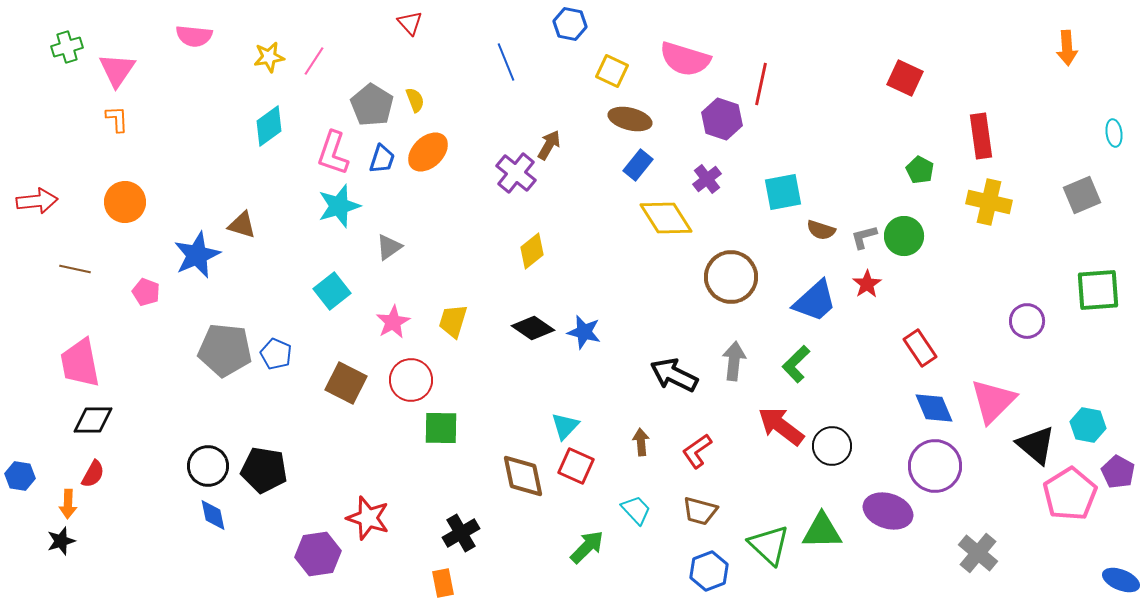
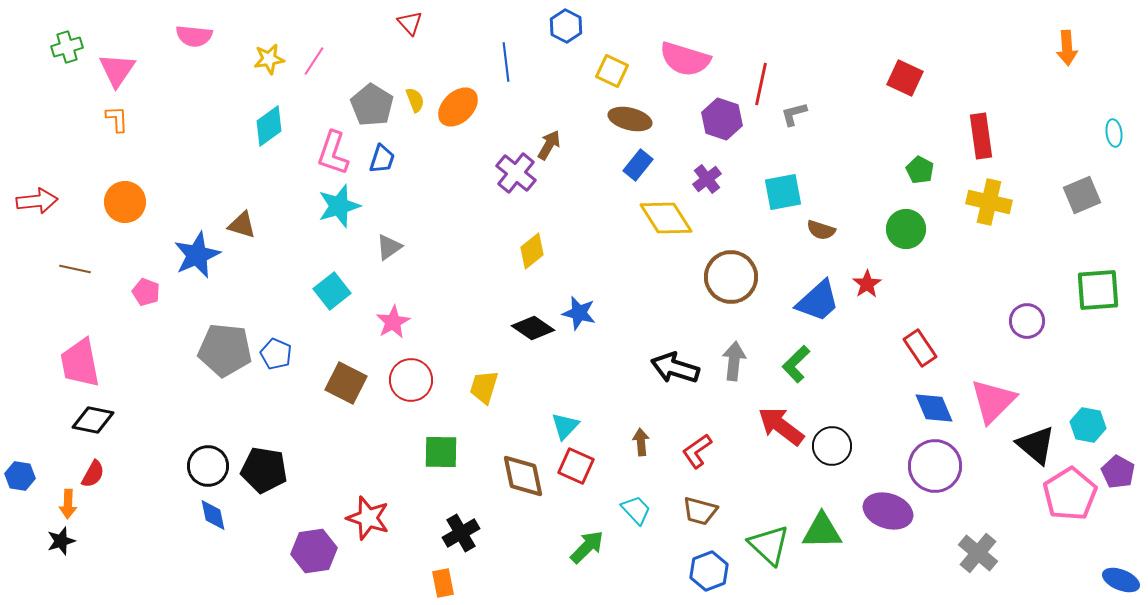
blue hexagon at (570, 24): moved 4 px left, 2 px down; rotated 16 degrees clockwise
yellow star at (269, 57): moved 2 px down
blue line at (506, 62): rotated 15 degrees clockwise
orange ellipse at (428, 152): moved 30 px right, 45 px up
green circle at (904, 236): moved 2 px right, 7 px up
gray L-shape at (864, 237): moved 70 px left, 123 px up
blue trapezoid at (815, 301): moved 3 px right
yellow trapezoid at (453, 321): moved 31 px right, 66 px down
blue star at (584, 332): moved 5 px left, 19 px up
black arrow at (674, 375): moved 1 px right, 7 px up; rotated 9 degrees counterclockwise
black diamond at (93, 420): rotated 12 degrees clockwise
green square at (441, 428): moved 24 px down
purple hexagon at (318, 554): moved 4 px left, 3 px up
